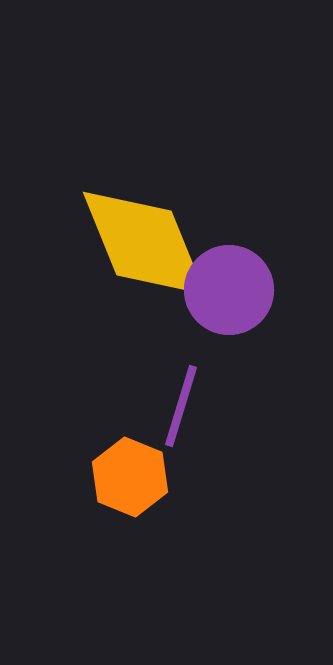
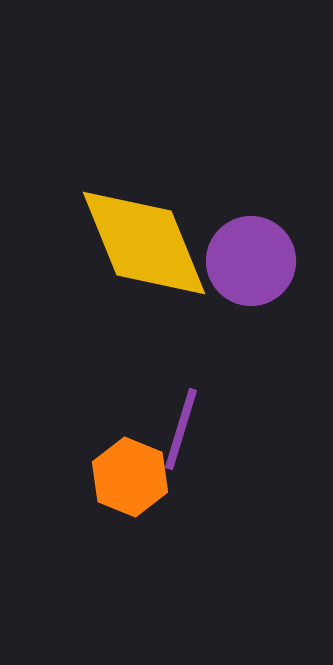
purple circle: moved 22 px right, 29 px up
purple line: moved 23 px down
